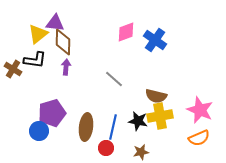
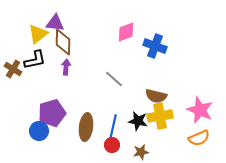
blue cross: moved 6 px down; rotated 15 degrees counterclockwise
black L-shape: rotated 20 degrees counterclockwise
red circle: moved 6 px right, 3 px up
